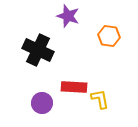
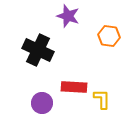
yellow L-shape: moved 2 px right; rotated 10 degrees clockwise
